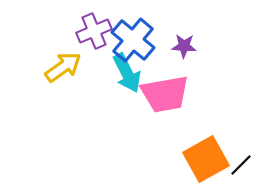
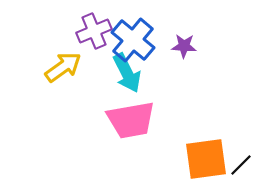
pink trapezoid: moved 34 px left, 26 px down
orange square: rotated 21 degrees clockwise
